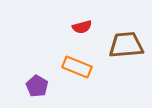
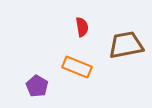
red semicircle: rotated 84 degrees counterclockwise
brown trapezoid: rotated 6 degrees counterclockwise
